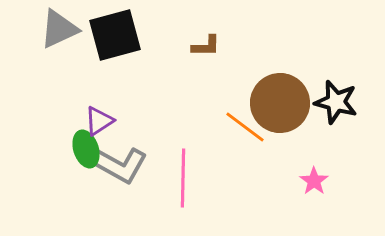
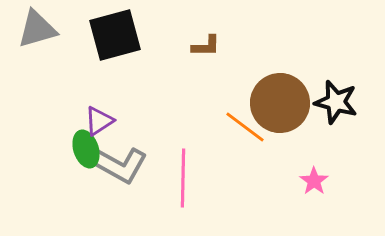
gray triangle: moved 22 px left; rotated 9 degrees clockwise
